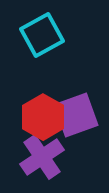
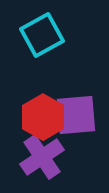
purple square: rotated 15 degrees clockwise
